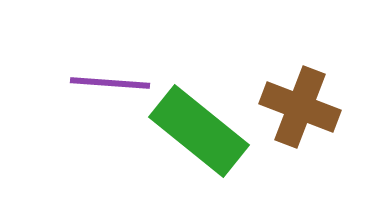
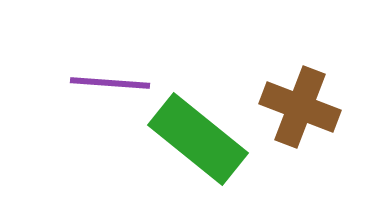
green rectangle: moved 1 px left, 8 px down
